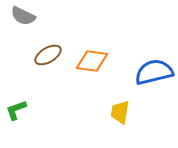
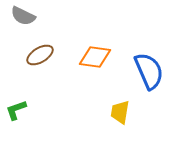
brown ellipse: moved 8 px left
orange diamond: moved 3 px right, 4 px up
blue semicircle: moved 5 px left, 1 px up; rotated 81 degrees clockwise
